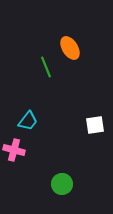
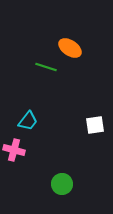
orange ellipse: rotated 25 degrees counterclockwise
green line: rotated 50 degrees counterclockwise
